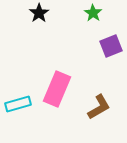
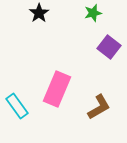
green star: rotated 24 degrees clockwise
purple square: moved 2 px left, 1 px down; rotated 30 degrees counterclockwise
cyan rectangle: moved 1 px left, 2 px down; rotated 70 degrees clockwise
